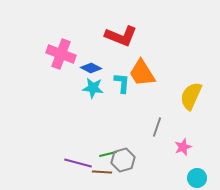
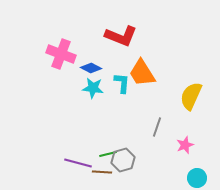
pink star: moved 2 px right, 2 px up
